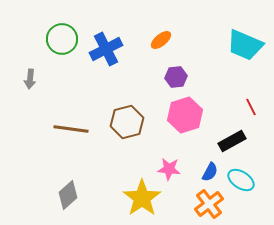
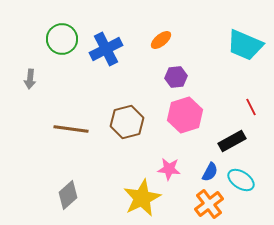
yellow star: rotated 9 degrees clockwise
